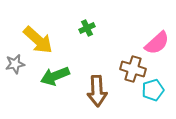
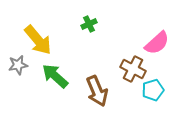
green cross: moved 2 px right, 4 px up
yellow arrow: rotated 8 degrees clockwise
gray star: moved 3 px right, 1 px down
brown cross: rotated 10 degrees clockwise
green arrow: rotated 64 degrees clockwise
brown arrow: rotated 20 degrees counterclockwise
